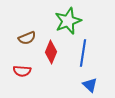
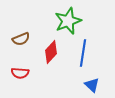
brown semicircle: moved 6 px left, 1 px down
red diamond: rotated 20 degrees clockwise
red semicircle: moved 2 px left, 2 px down
blue triangle: moved 2 px right
